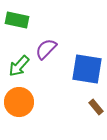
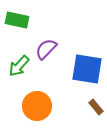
orange circle: moved 18 px right, 4 px down
